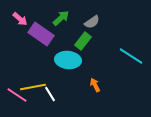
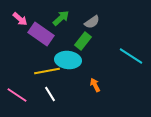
yellow line: moved 14 px right, 16 px up
